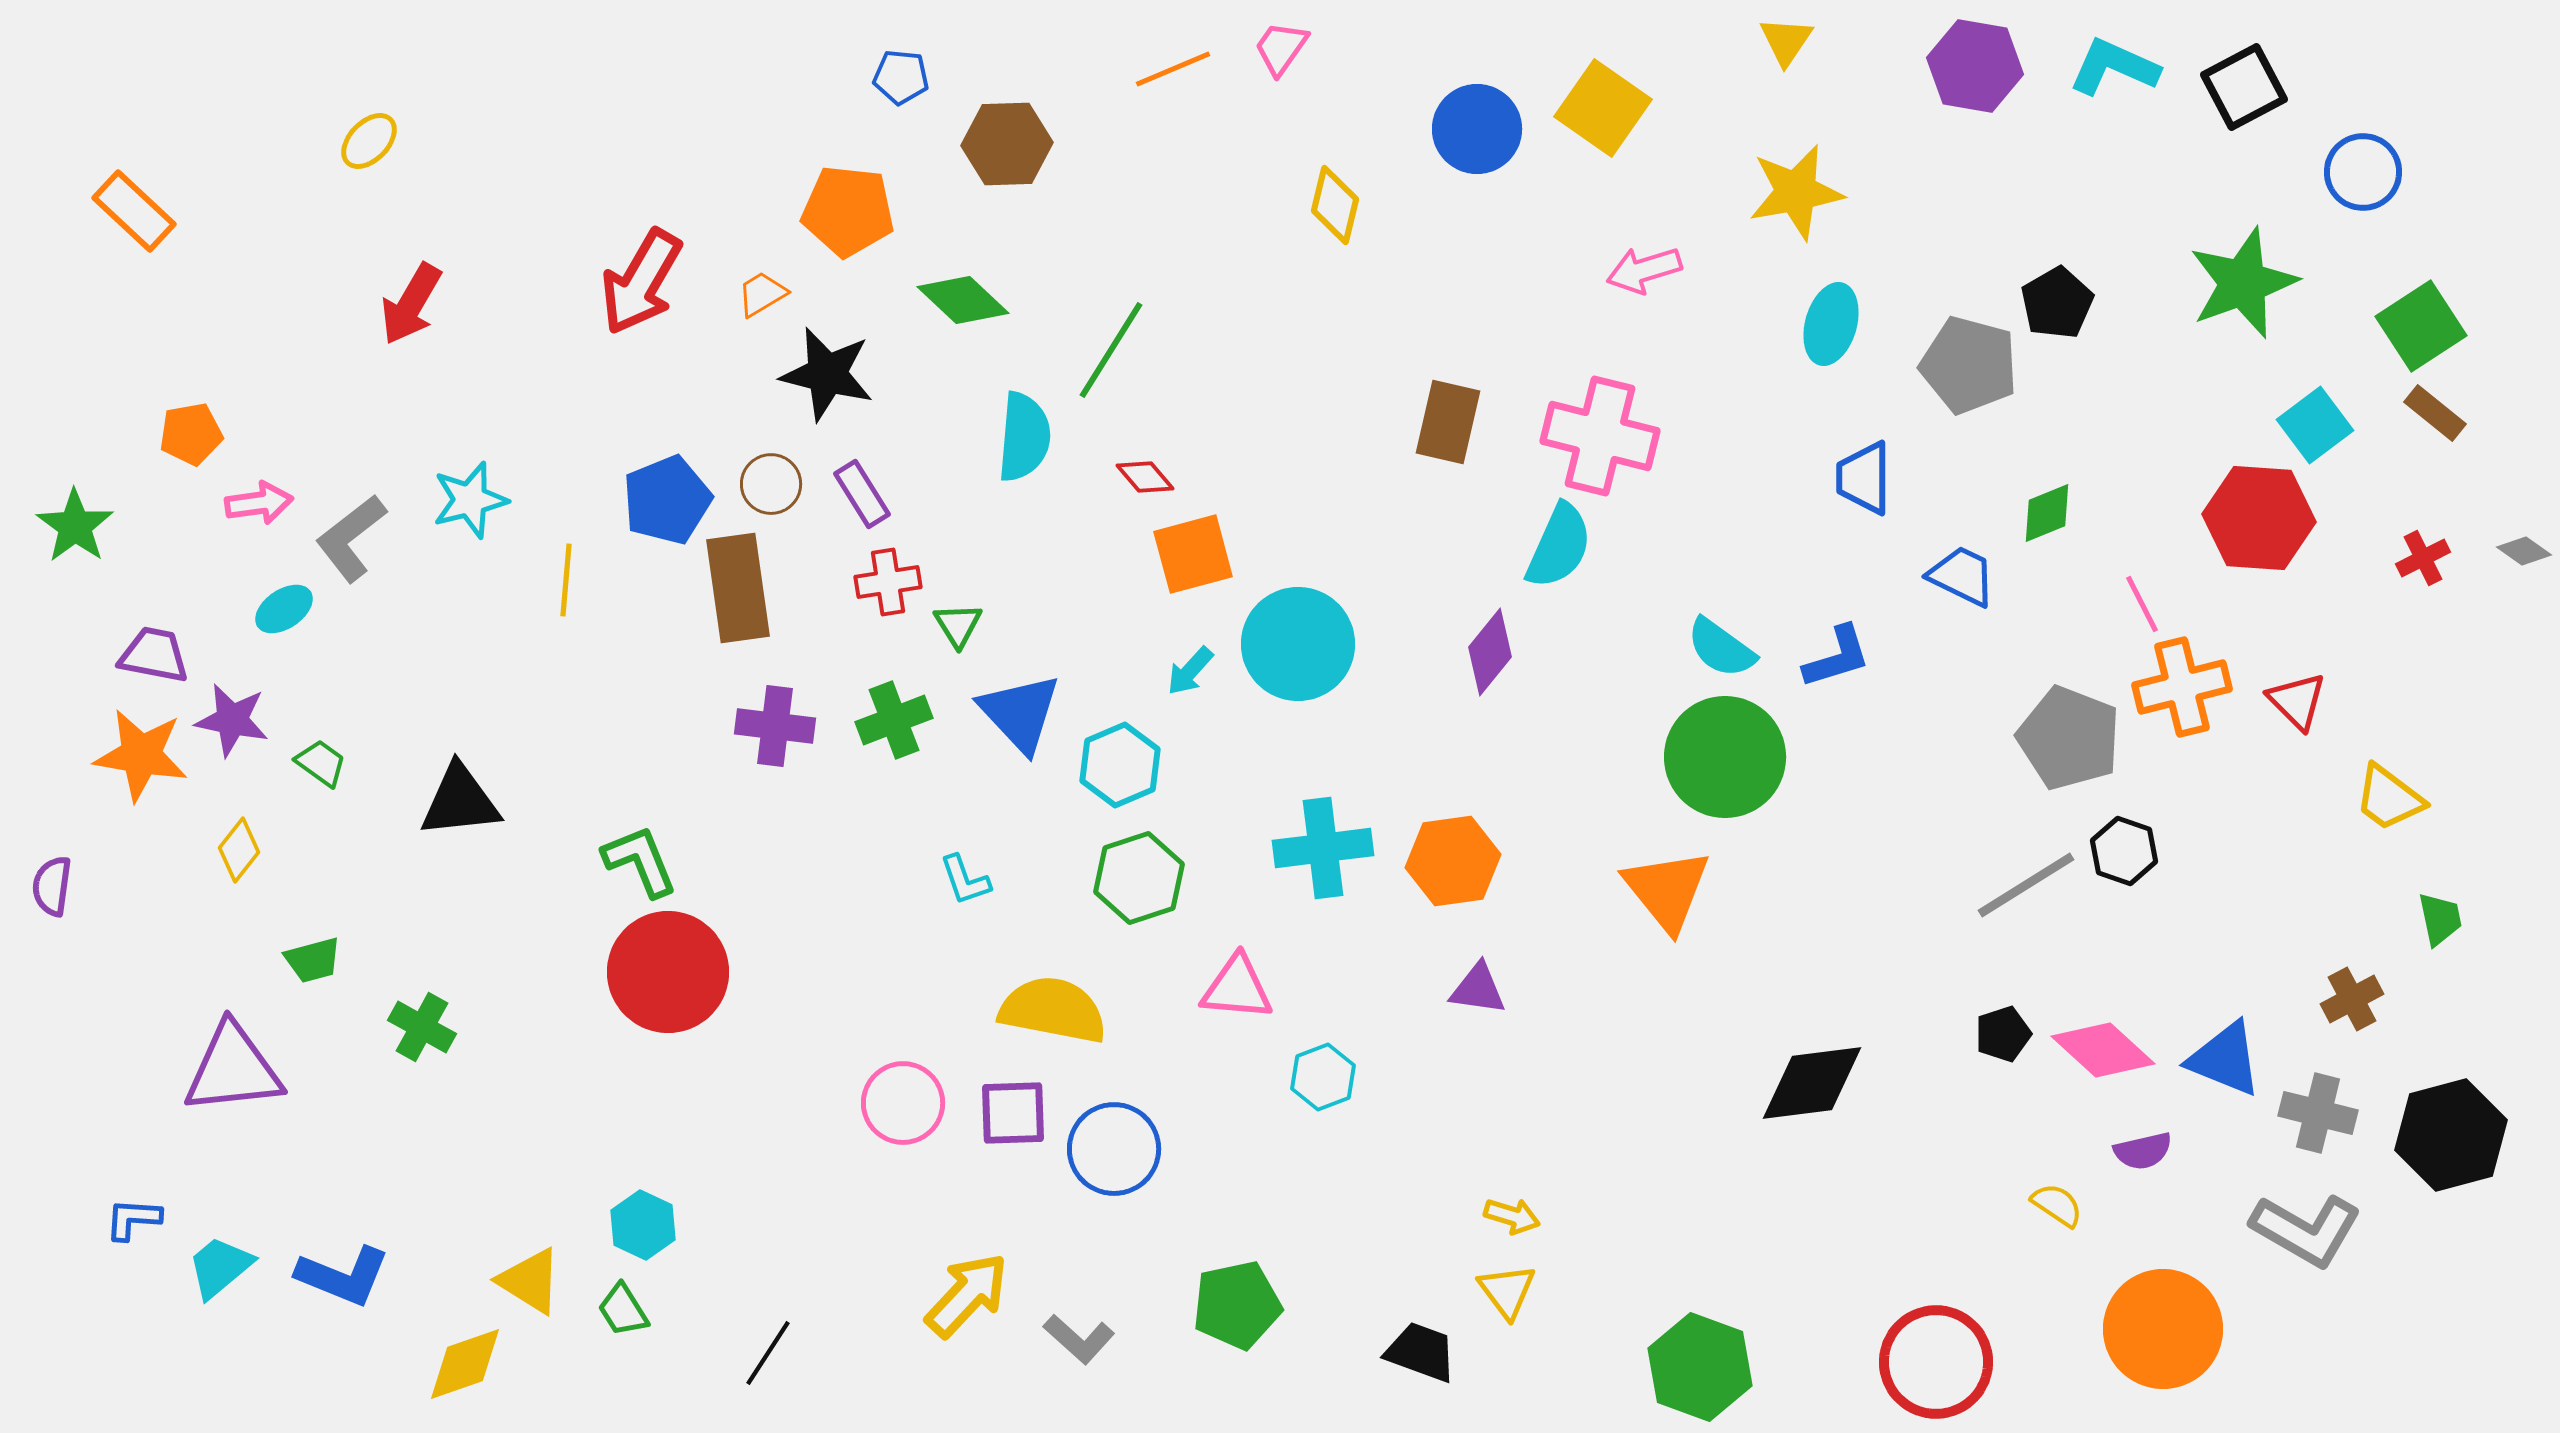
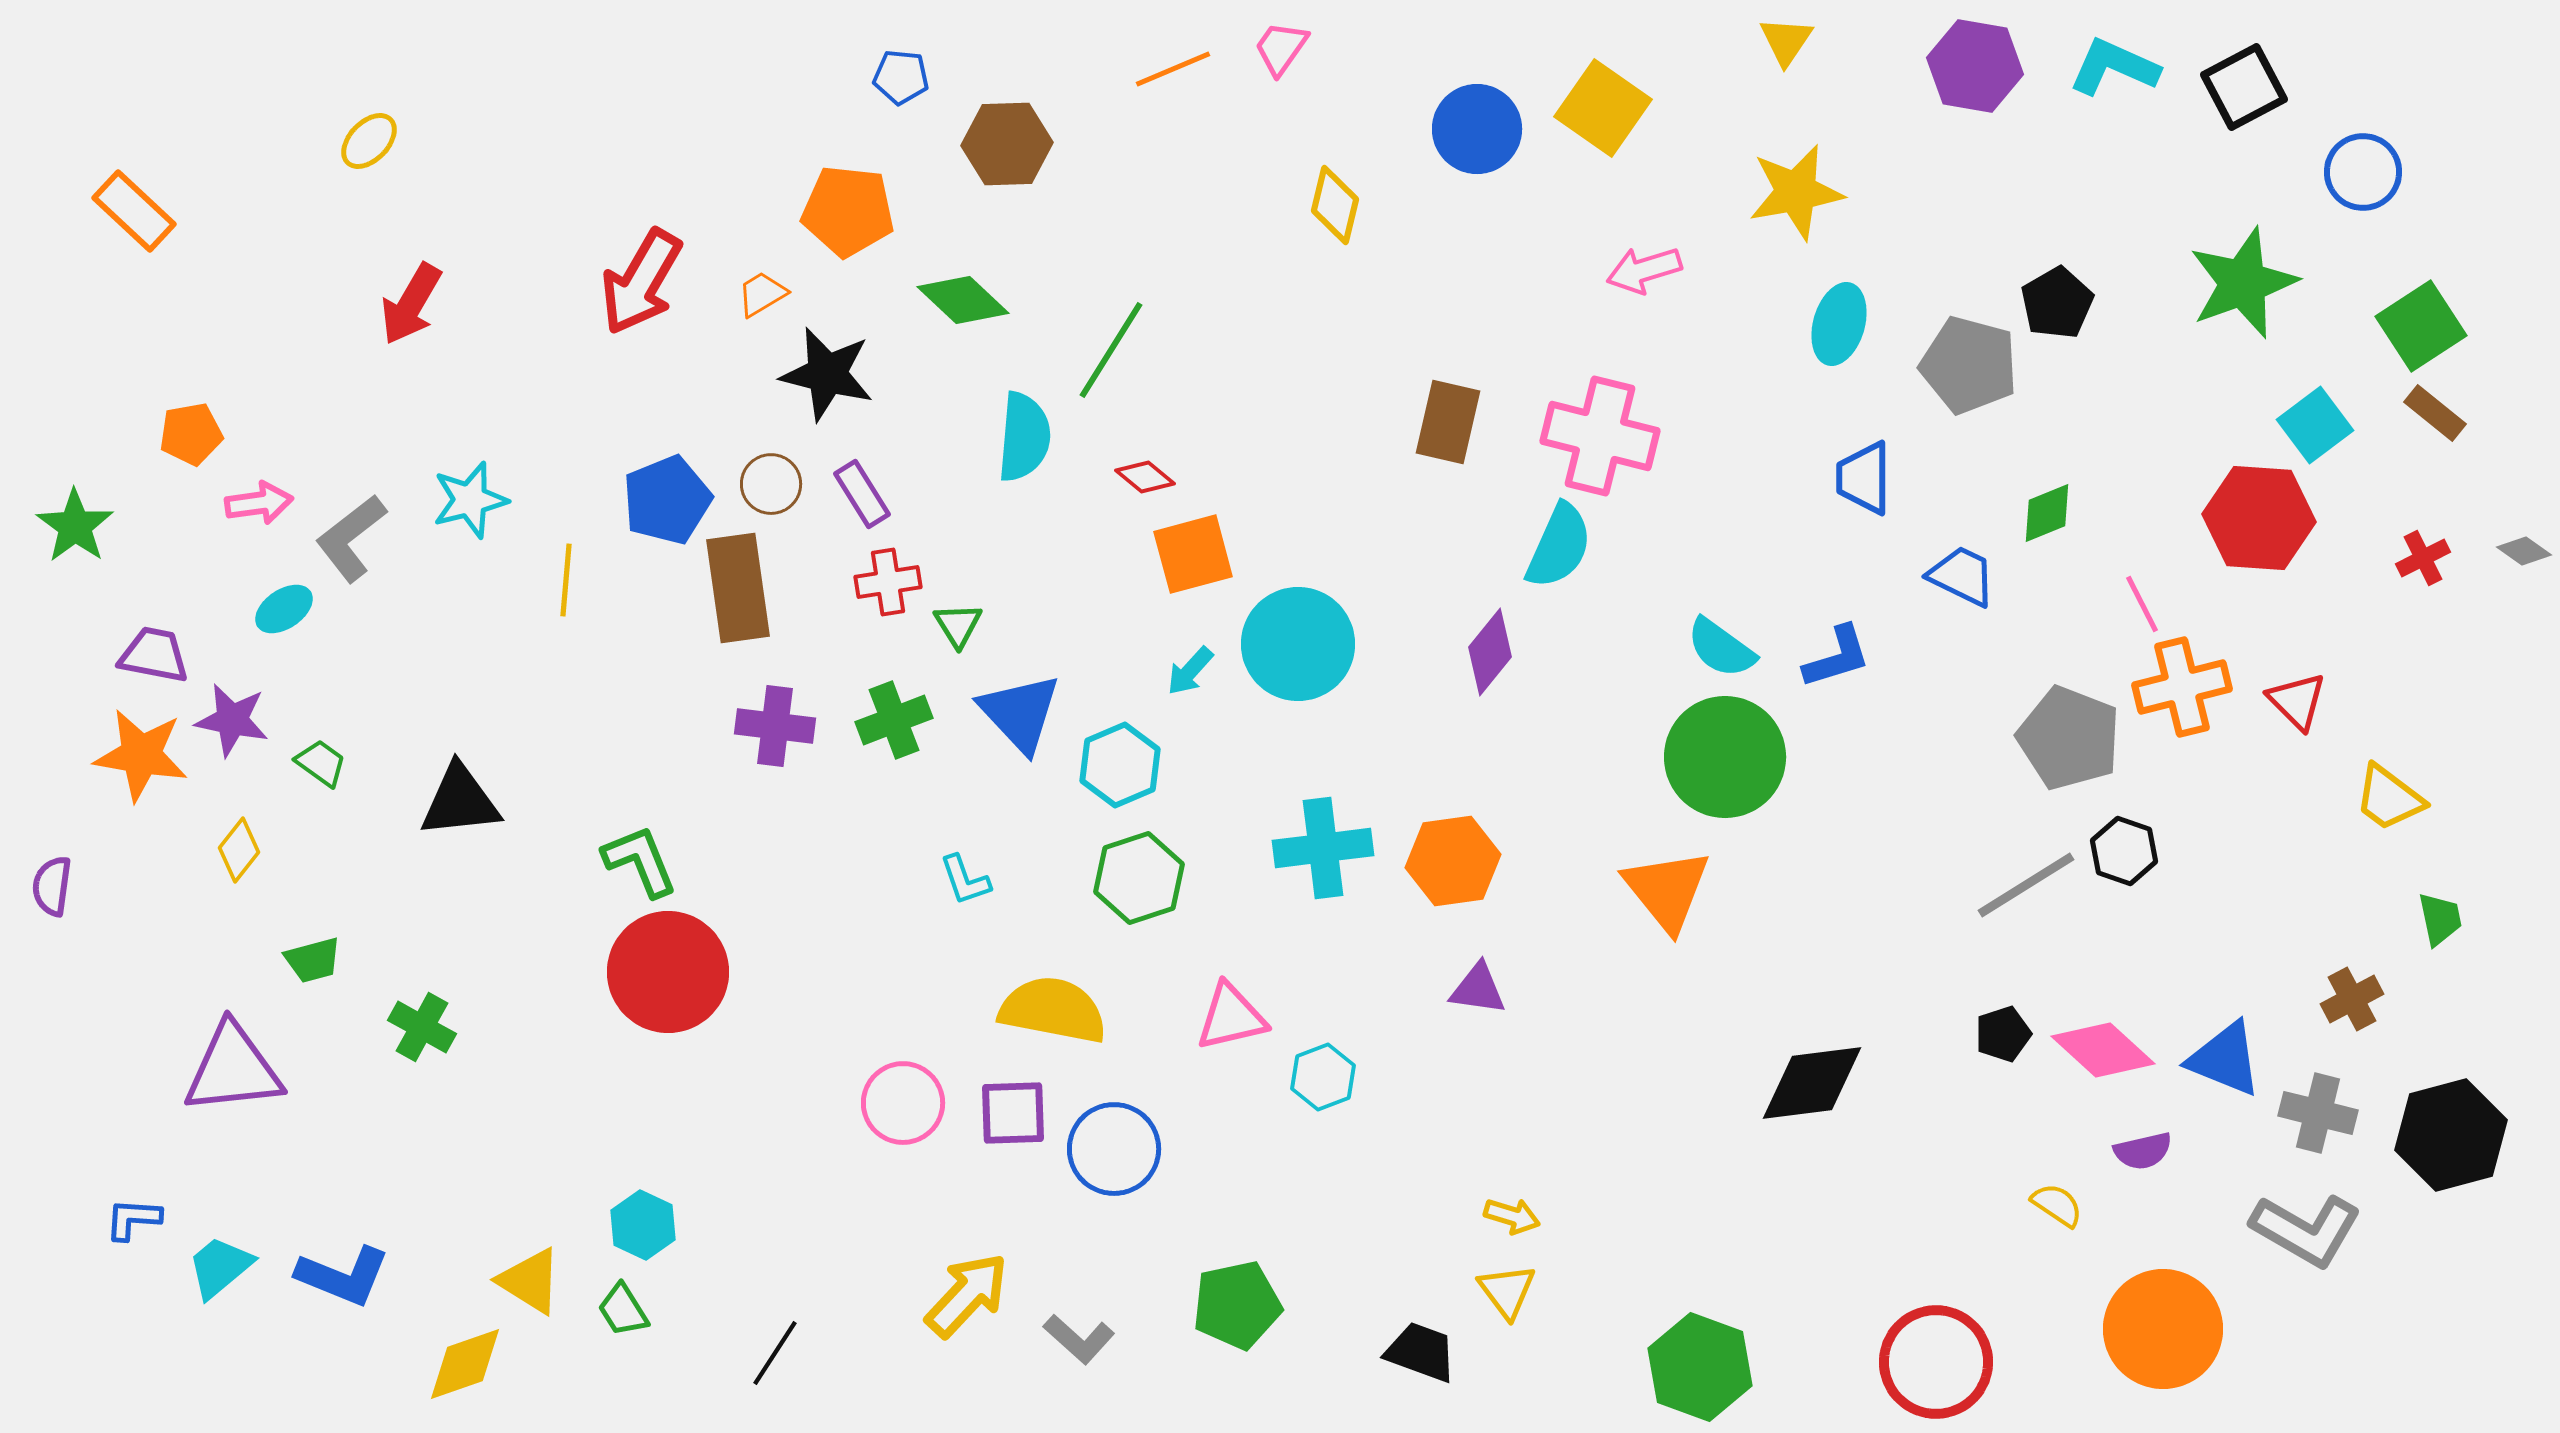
cyan ellipse at (1831, 324): moved 8 px right
red diamond at (1145, 477): rotated 10 degrees counterclockwise
pink triangle at (1237, 988): moved 6 px left, 29 px down; rotated 18 degrees counterclockwise
black line at (768, 1353): moved 7 px right
